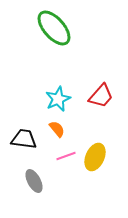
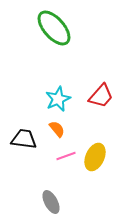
gray ellipse: moved 17 px right, 21 px down
